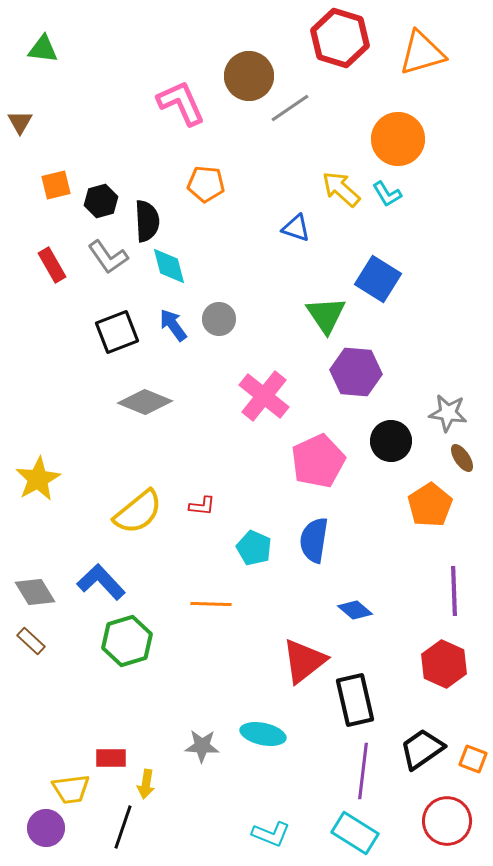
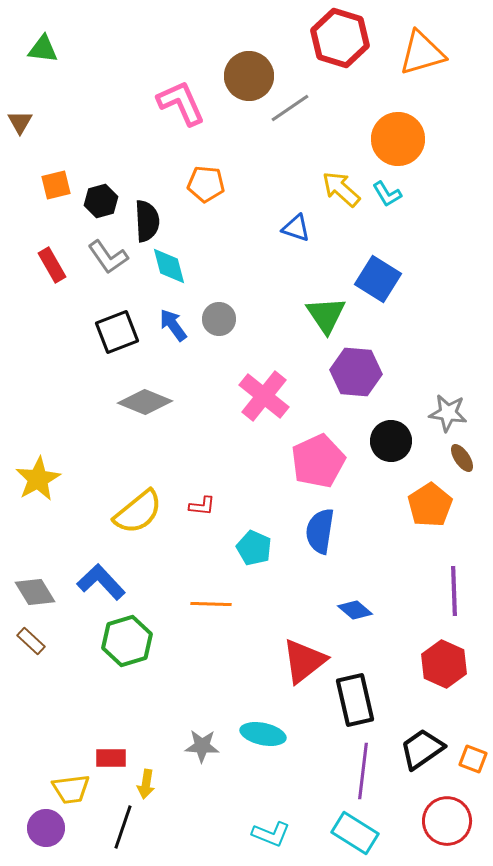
blue semicircle at (314, 540): moved 6 px right, 9 px up
